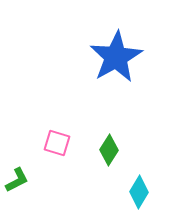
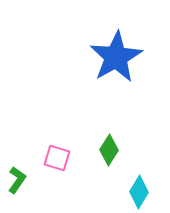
pink square: moved 15 px down
green L-shape: rotated 28 degrees counterclockwise
